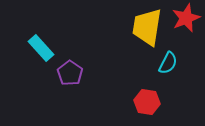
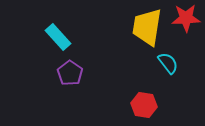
red star: rotated 20 degrees clockwise
cyan rectangle: moved 17 px right, 11 px up
cyan semicircle: rotated 65 degrees counterclockwise
red hexagon: moved 3 px left, 3 px down
